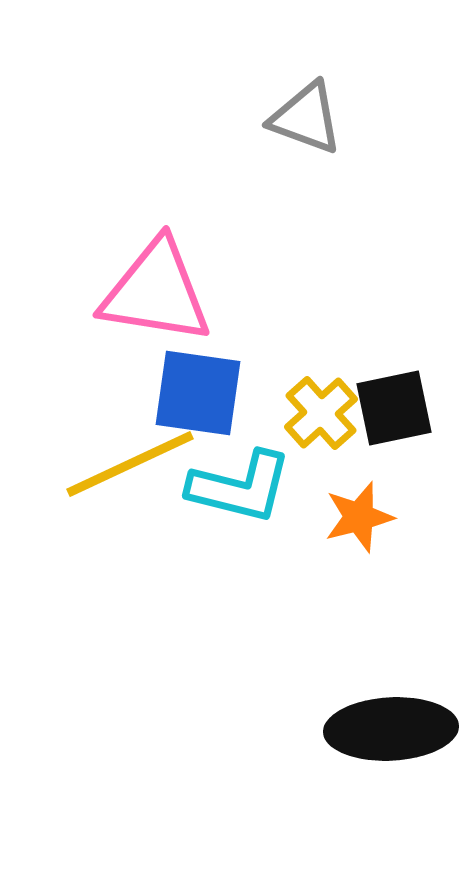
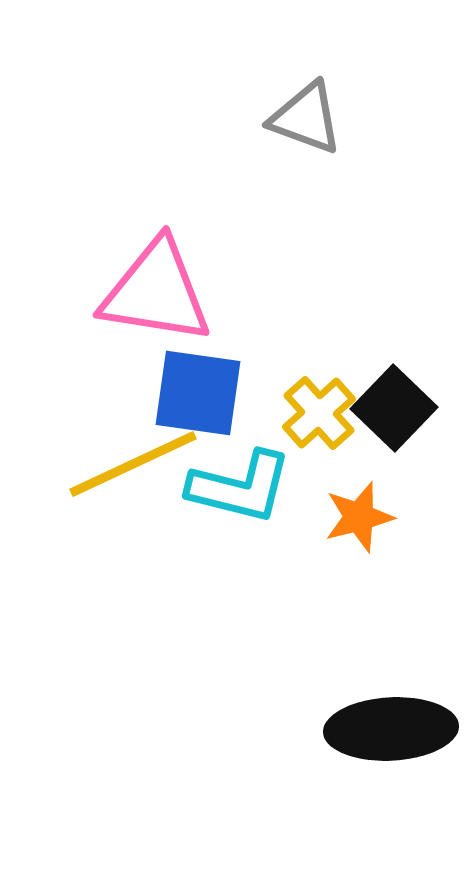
black square: rotated 34 degrees counterclockwise
yellow cross: moved 2 px left
yellow line: moved 3 px right
